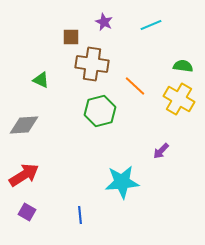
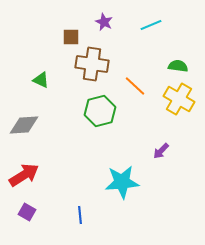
green semicircle: moved 5 px left
